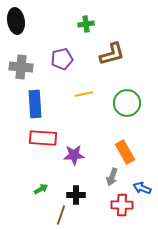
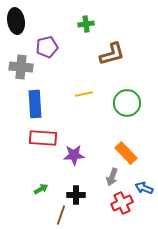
purple pentagon: moved 15 px left, 12 px up
orange rectangle: moved 1 px right, 1 px down; rotated 15 degrees counterclockwise
blue arrow: moved 2 px right
red cross: moved 2 px up; rotated 25 degrees counterclockwise
